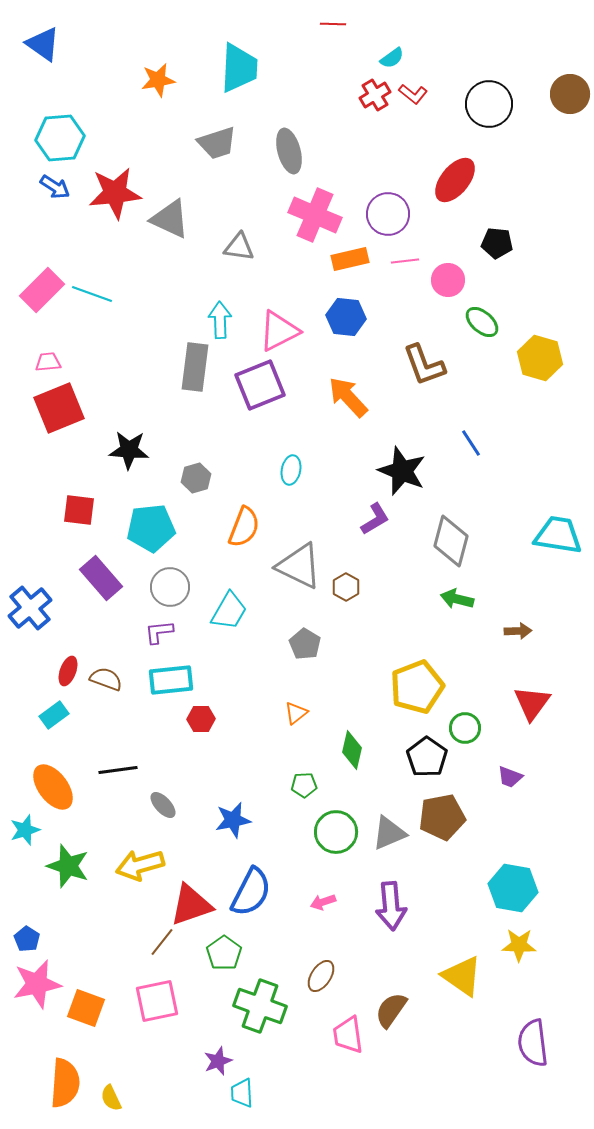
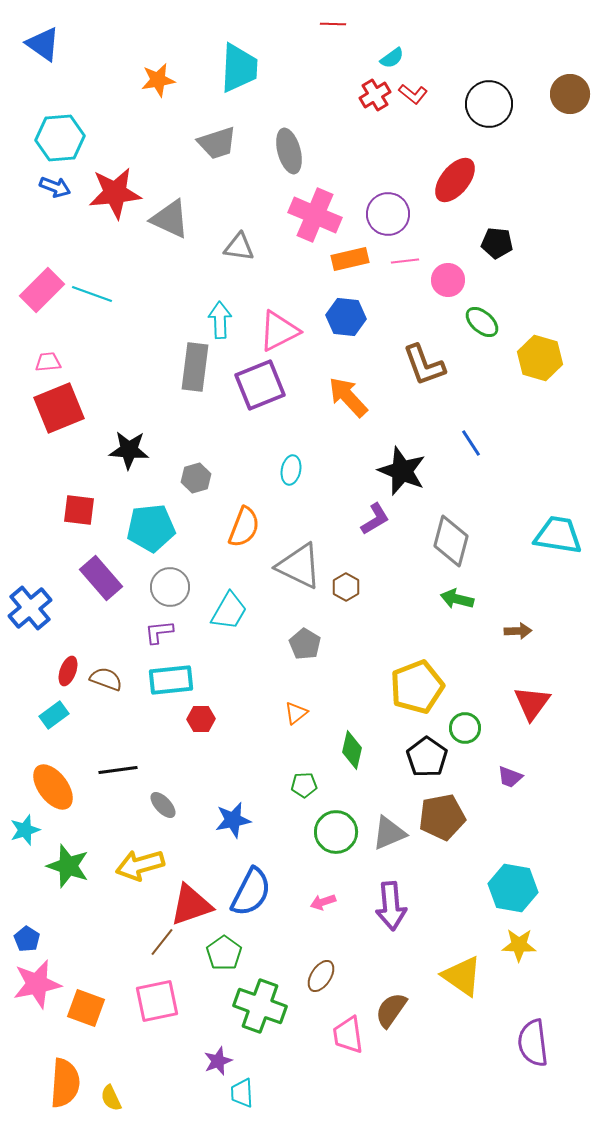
blue arrow at (55, 187): rotated 12 degrees counterclockwise
